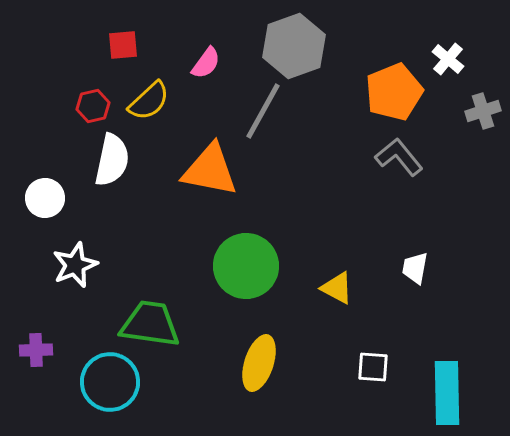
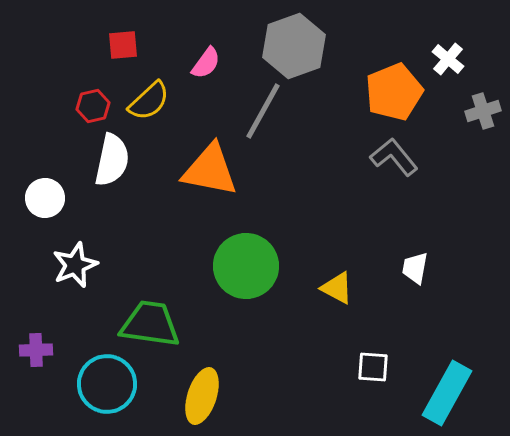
gray L-shape: moved 5 px left
yellow ellipse: moved 57 px left, 33 px down
cyan circle: moved 3 px left, 2 px down
cyan rectangle: rotated 30 degrees clockwise
